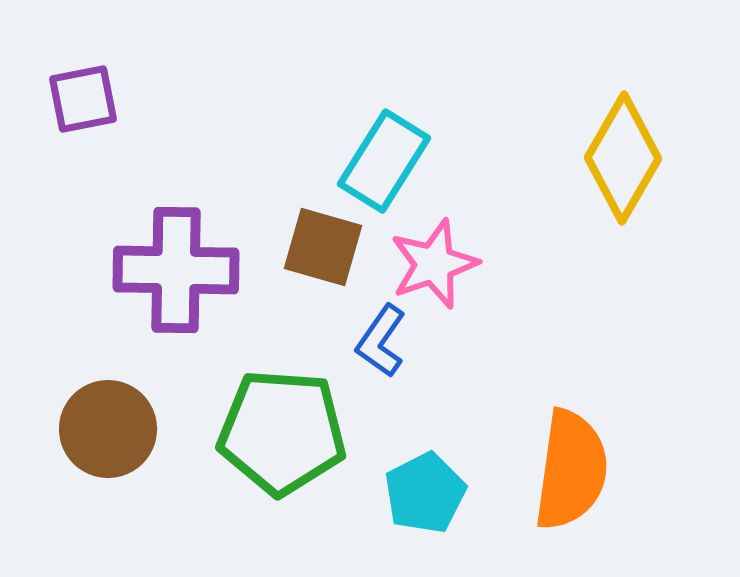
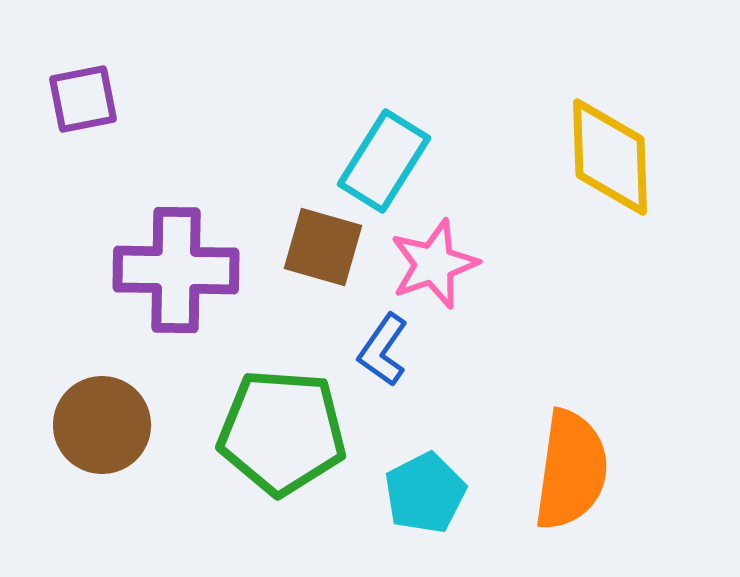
yellow diamond: moved 13 px left, 1 px up; rotated 32 degrees counterclockwise
blue L-shape: moved 2 px right, 9 px down
brown circle: moved 6 px left, 4 px up
